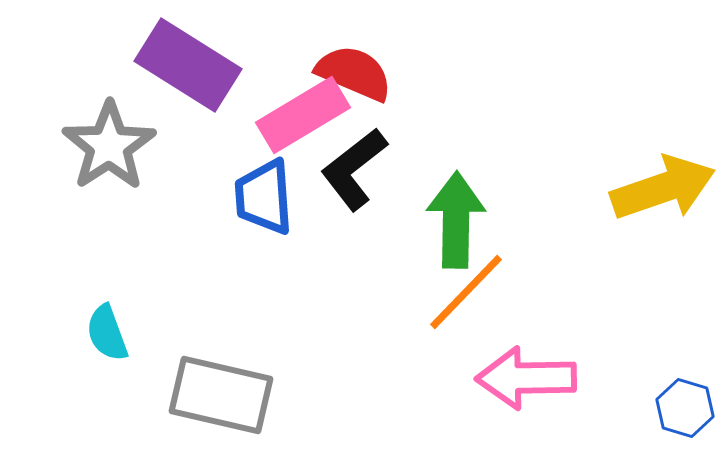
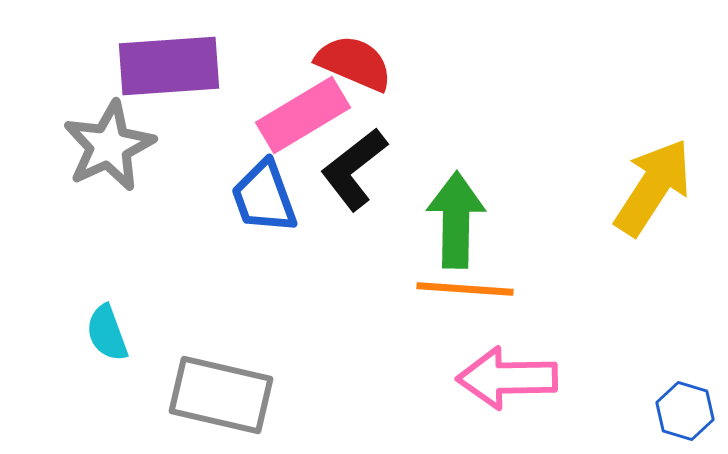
purple rectangle: moved 19 px left, 1 px down; rotated 36 degrees counterclockwise
red semicircle: moved 10 px up
gray star: rotated 8 degrees clockwise
yellow arrow: moved 10 px left, 1 px up; rotated 38 degrees counterclockwise
blue trapezoid: rotated 16 degrees counterclockwise
orange line: moved 1 px left, 3 px up; rotated 50 degrees clockwise
pink arrow: moved 19 px left
blue hexagon: moved 3 px down
